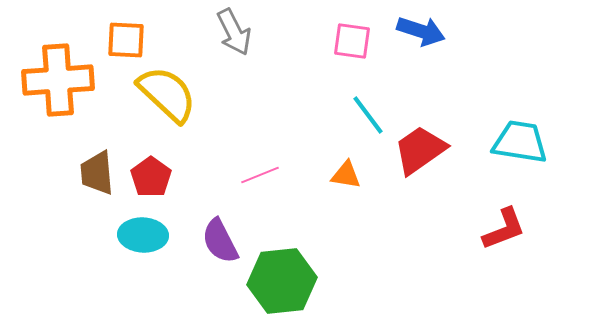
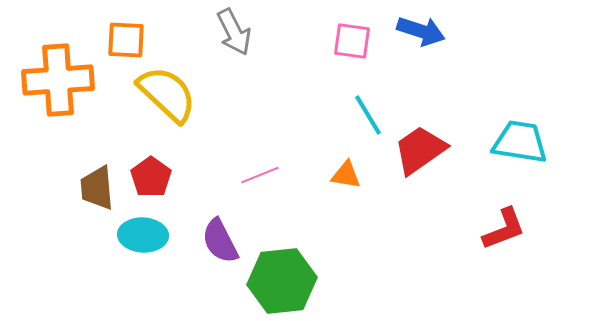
cyan line: rotated 6 degrees clockwise
brown trapezoid: moved 15 px down
